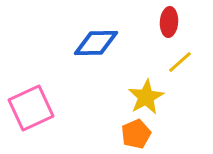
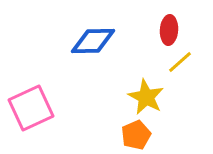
red ellipse: moved 8 px down
blue diamond: moved 3 px left, 2 px up
yellow star: rotated 15 degrees counterclockwise
orange pentagon: moved 1 px down
